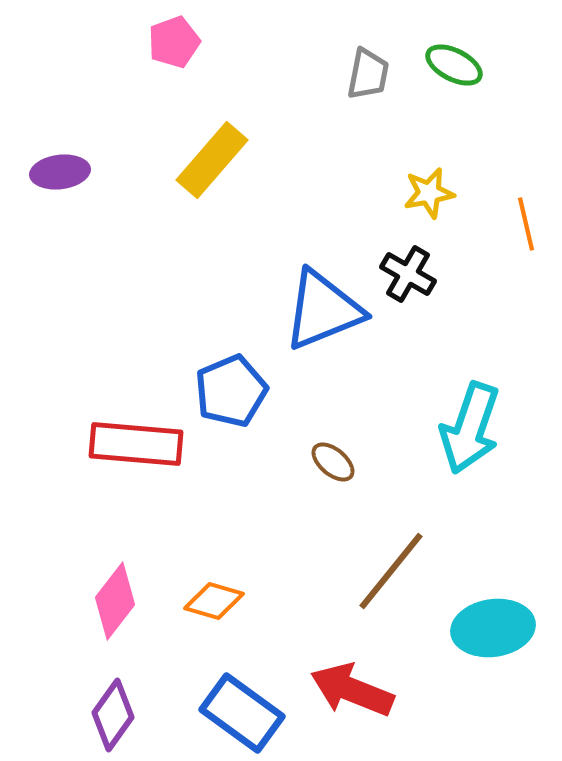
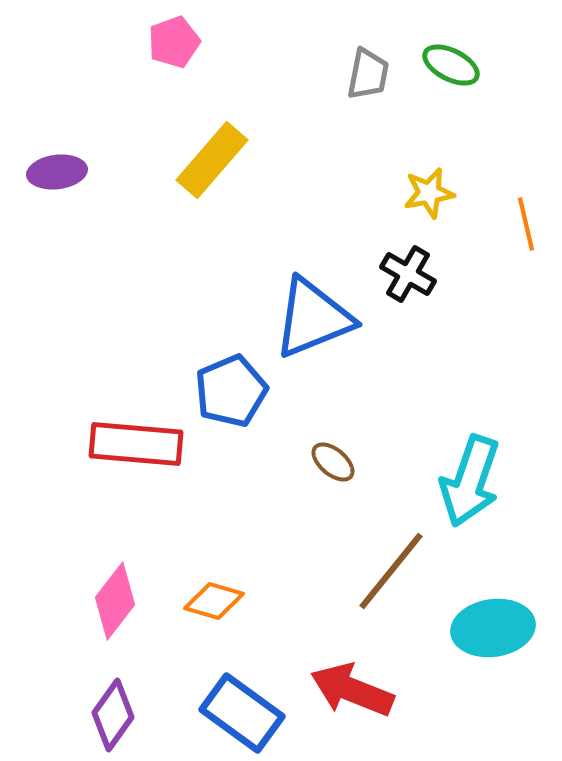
green ellipse: moved 3 px left
purple ellipse: moved 3 px left
blue triangle: moved 10 px left, 8 px down
cyan arrow: moved 53 px down
